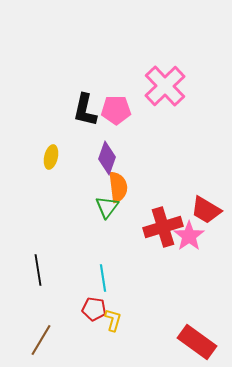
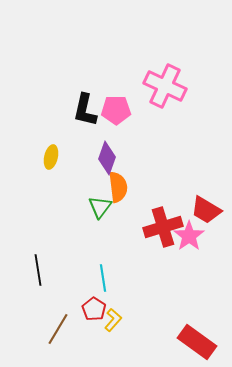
pink cross: rotated 21 degrees counterclockwise
green triangle: moved 7 px left
red pentagon: rotated 25 degrees clockwise
yellow L-shape: rotated 25 degrees clockwise
brown line: moved 17 px right, 11 px up
